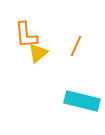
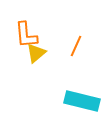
yellow triangle: moved 2 px left
